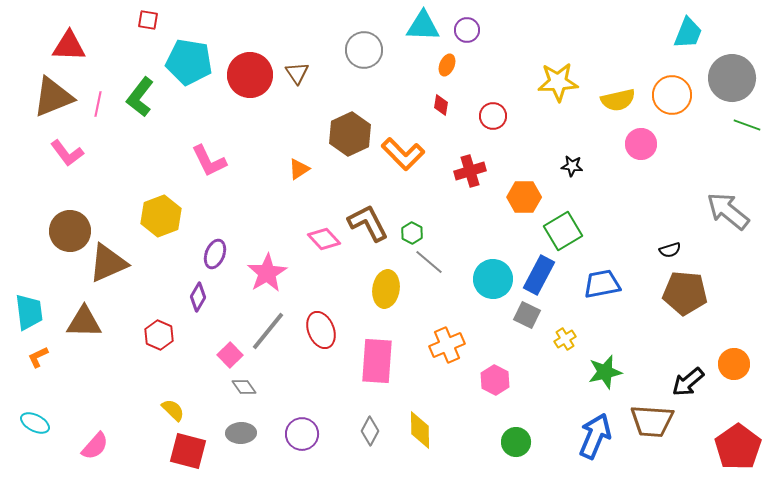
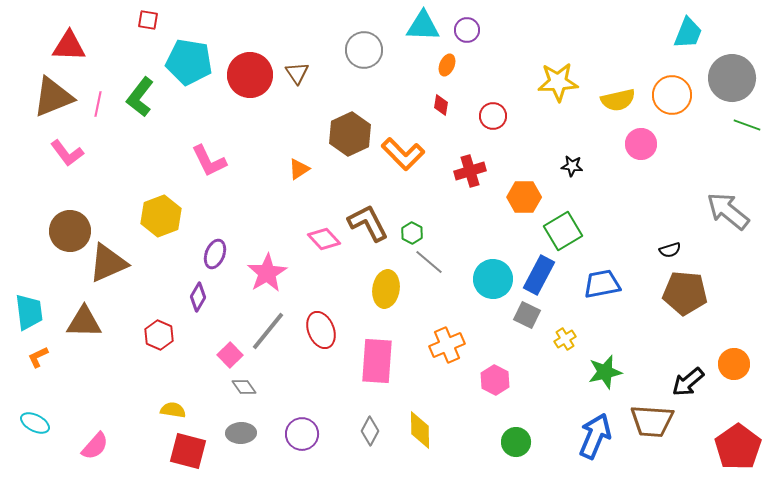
yellow semicircle at (173, 410): rotated 35 degrees counterclockwise
